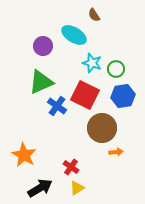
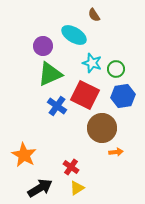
green triangle: moved 9 px right, 8 px up
